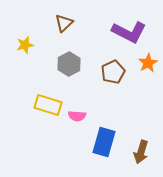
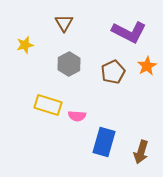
brown triangle: rotated 18 degrees counterclockwise
orange star: moved 1 px left, 3 px down
